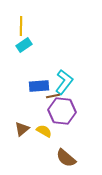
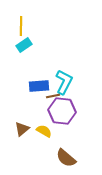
cyan L-shape: rotated 10 degrees counterclockwise
